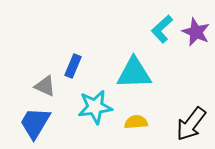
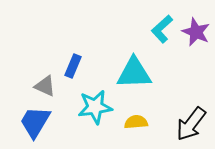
blue trapezoid: moved 1 px up
